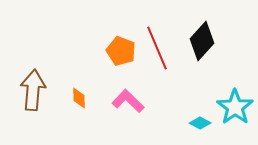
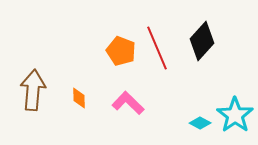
pink L-shape: moved 2 px down
cyan star: moved 8 px down
